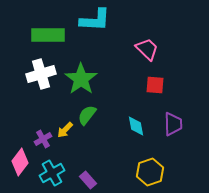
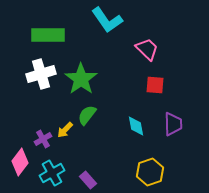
cyan L-shape: moved 12 px right; rotated 52 degrees clockwise
